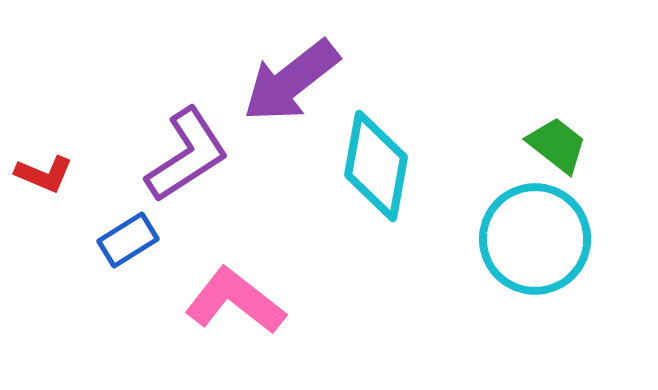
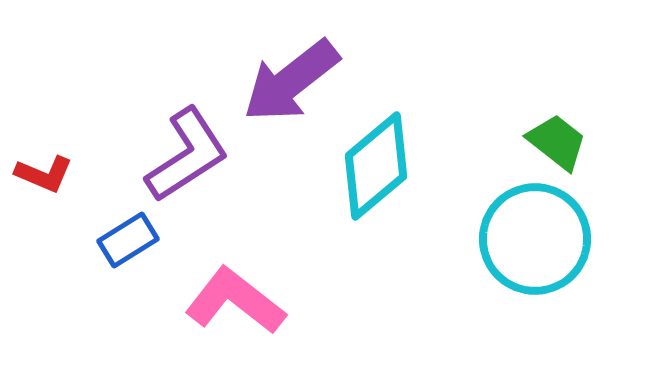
green trapezoid: moved 3 px up
cyan diamond: rotated 40 degrees clockwise
